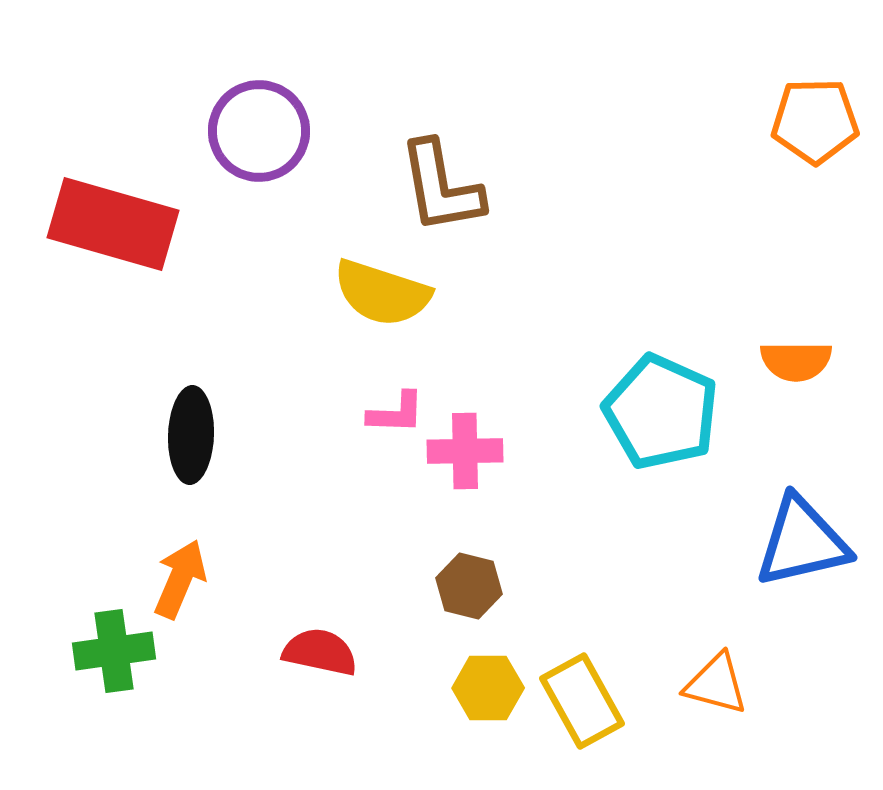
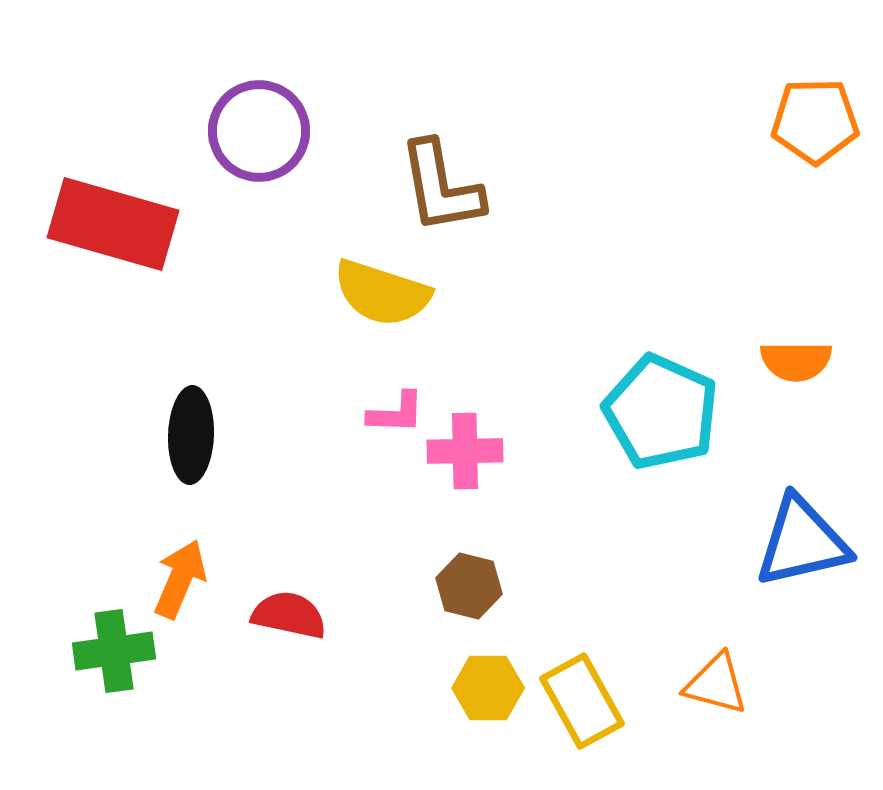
red semicircle: moved 31 px left, 37 px up
